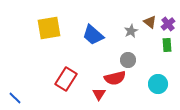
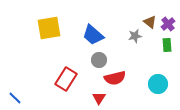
gray star: moved 4 px right, 5 px down; rotated 16 degrees clockwise
gray circle: moved 29 px left
red triangle: moved 4 px down
